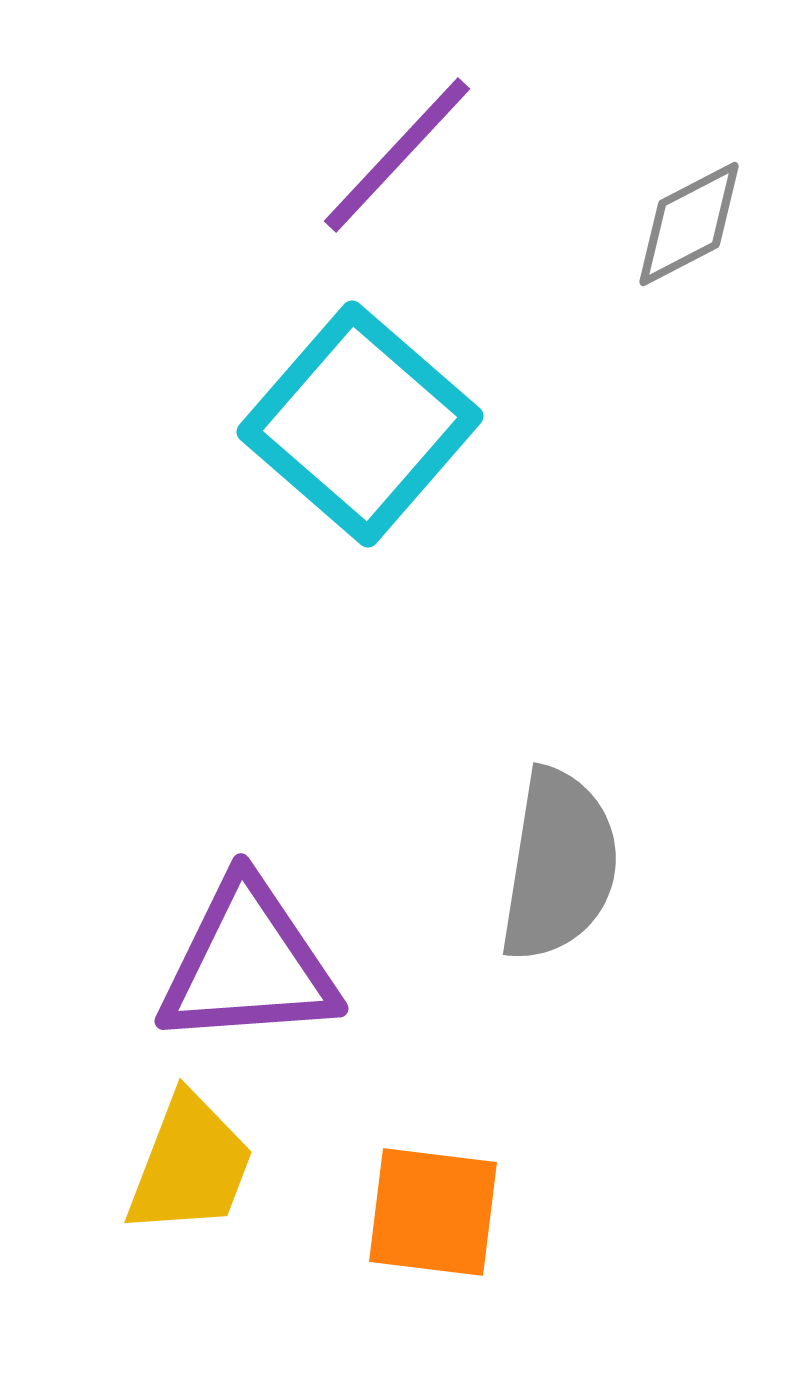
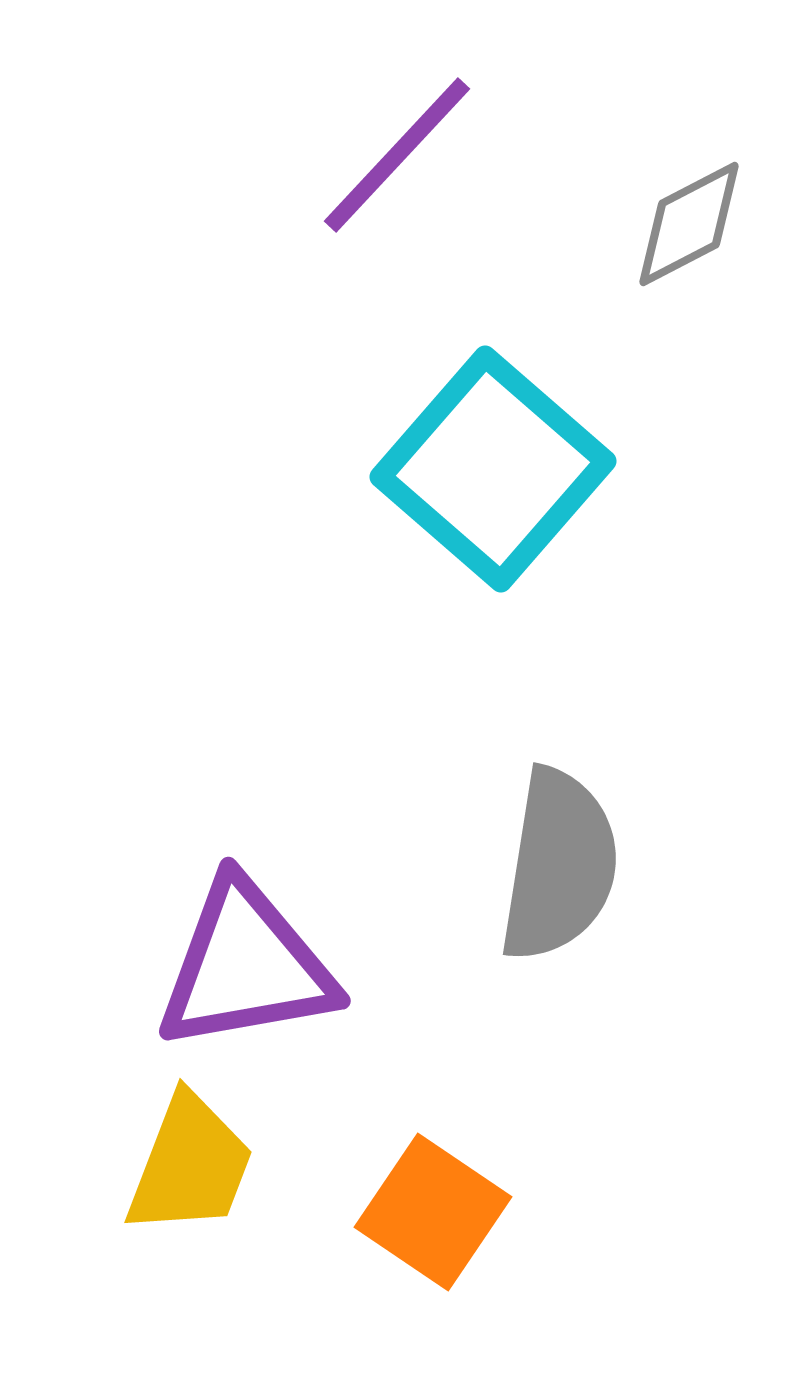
cyan square: moved 133 px right, 45 px down
purple triangle: moved 2 px left, 2 px down; rotated 6 degrees counterclockwise
orange square: rotated 27 degrees clockwise
